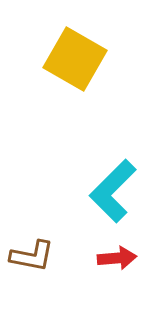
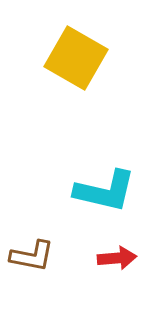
yellow square: moved 1 px right, 1 px up
cyan L-shape: moved 8 px left; rotated 122 degrees counterclockwise
